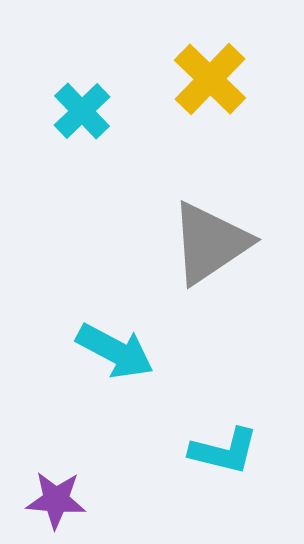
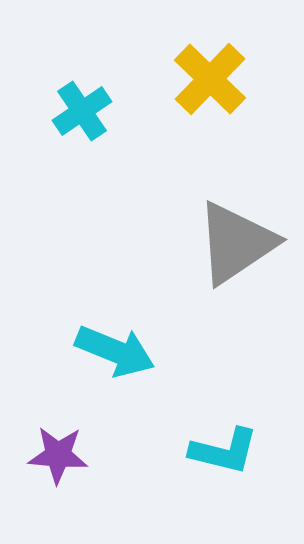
cyan cross: rotated 10 degrees clockwise
gray triangle: moved 26 px right
cyan arrow: rotated 6 degrees counterclockwise
purple star: moved 2 px right, 45 px up
